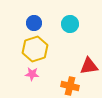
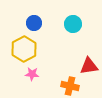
cyan circle: moved 3 px right
yellow hexagon: moved 11 px left; rotated 10 degrees counterclockwise
